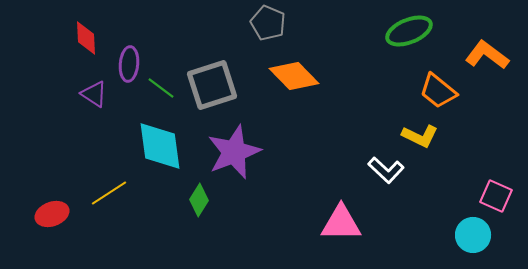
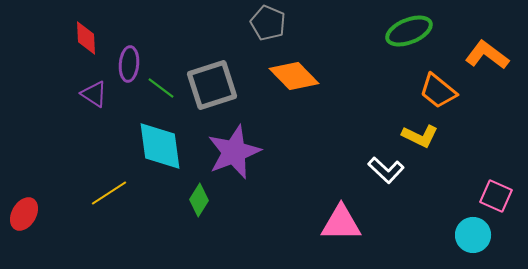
red ellipse: moved 28 px left; rotated 40 degrees counterclockwise
